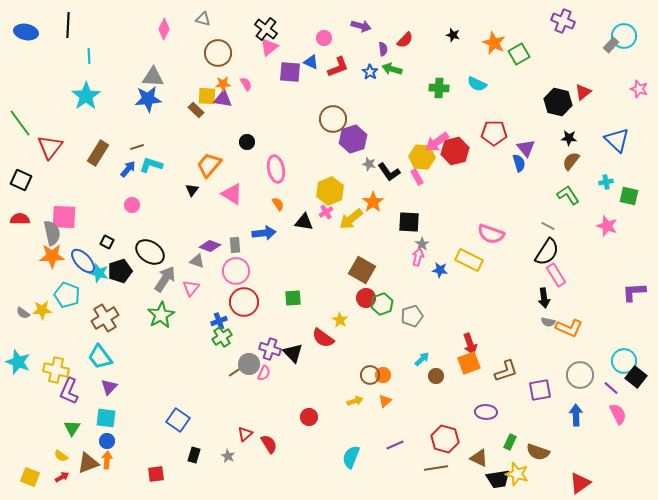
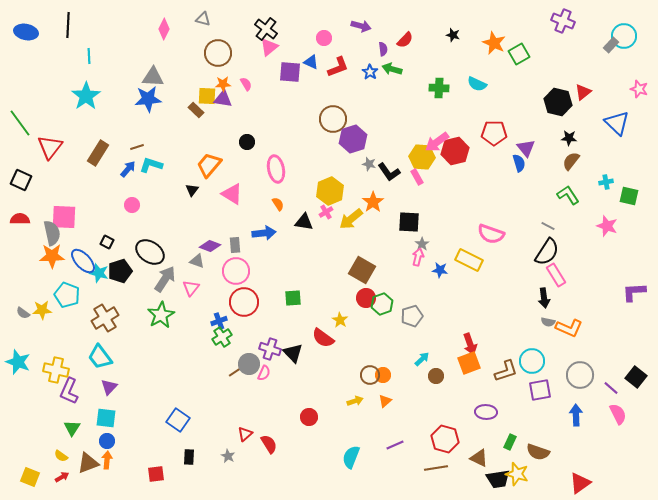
blue triangle at (617, 140): moved 17 px up
cyan circle at (624, 361): moved 92 px left
black rectangle at (194, 455): moved 5 px left, 2 px down; rotated 14 degrees counterclockwise
